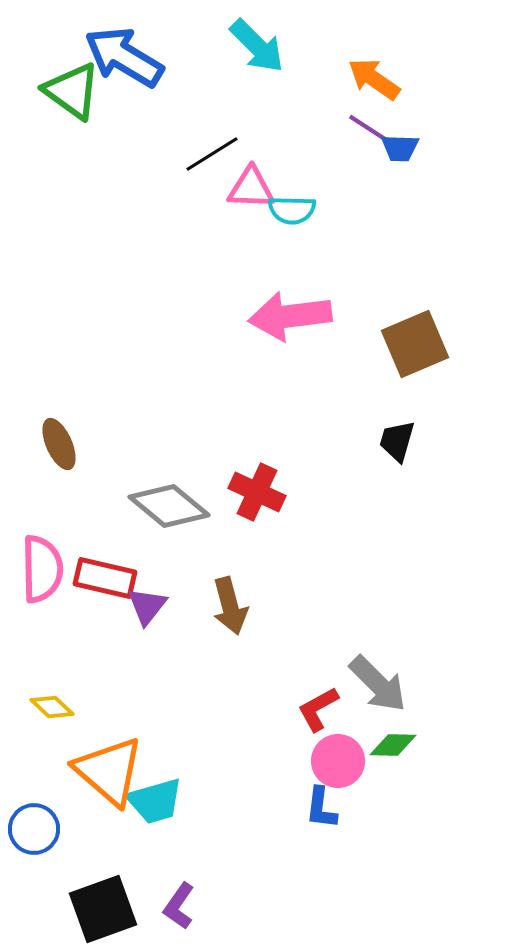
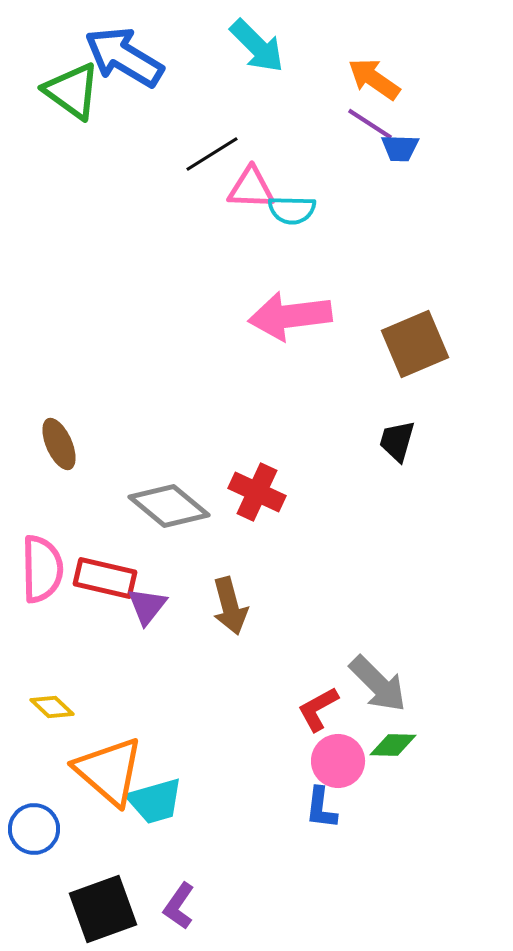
purple line: moved 1 px left, 6 px up
